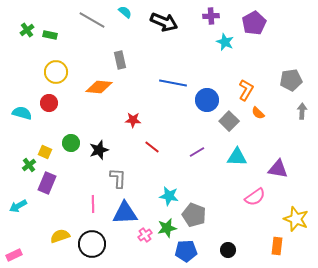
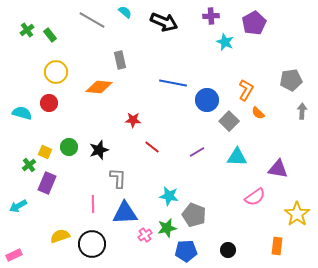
green rectangle at (50, 35): rotated 40 degrees clockwise
green circle at (71, 143): moved 2 px left, 4 px down
yellow star at (296, 219): moved 1 px right, 5 px up; rotated 15 degrees clockwise
